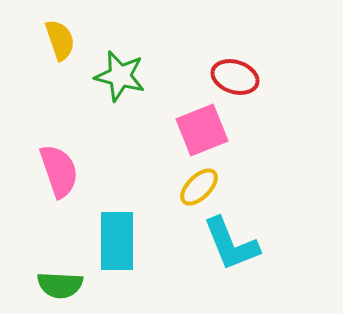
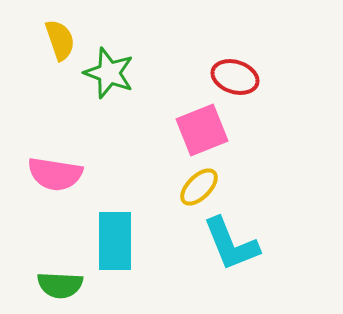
green star: moved 11 px left, 3 px up; rotated 6 degrees clockwise
pink semicircle: moved 4 px left, 3 px down; rotated 118 degrees clockwise
cyan rectangle: moved 2 px left
